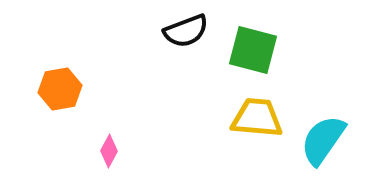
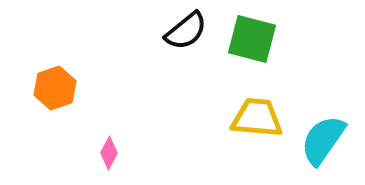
black semicircle: rotated 18 degrees counterclockwise
green square: moved 1 px left, 11 px up
orange hexagon: moved 5 px left, 1 px up; rotated 9 degrees counterclockwise
pink diamond: moved 2 px down
